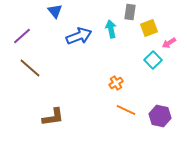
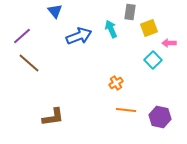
cyan arrow: rotated 12 degrees counterclockwise
pink arrow: rotated 32 degrees clockwise
brown line: moved 1 px left, 5 px up
orange line: rotated 18 degrees counterclockwise
purple hexagon: moved 1 px down
